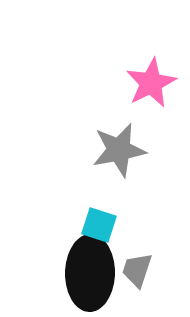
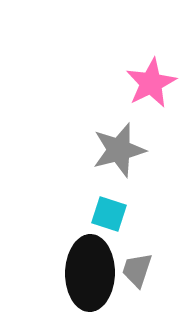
gray star: rotated 4 degrees counterclockwise
cyan square: moved 10 px right, 11 px up
